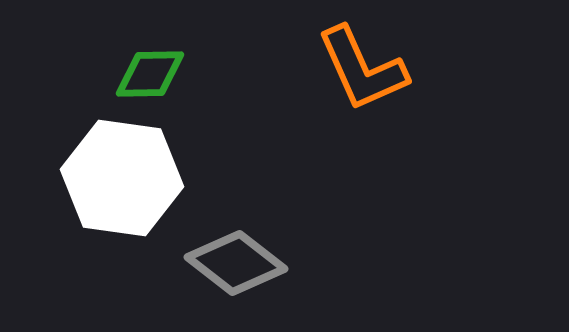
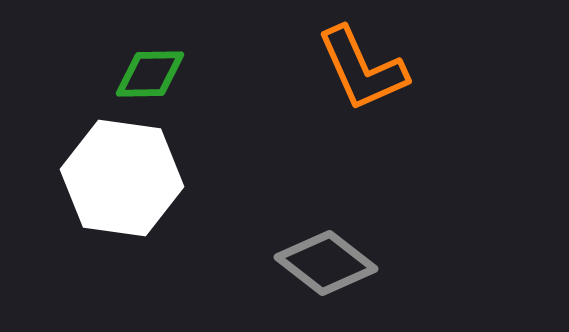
gray diamond: moved 90 px right
